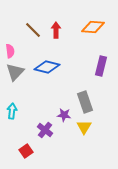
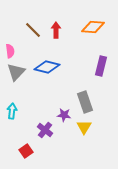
gray triangle: moved 1 px right
